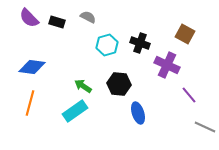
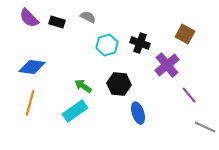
purple cross: rotated 25 degrees clockwise
